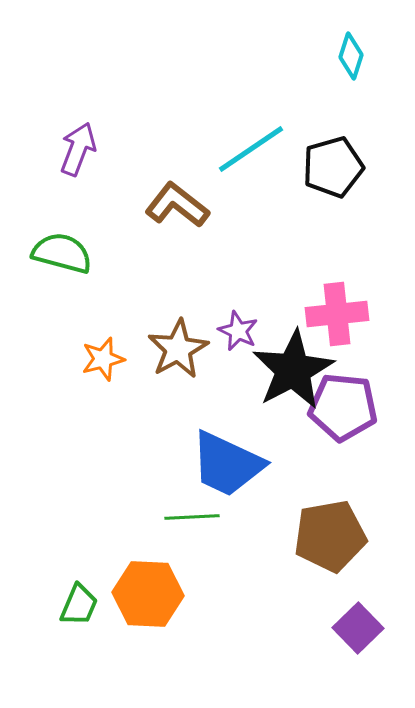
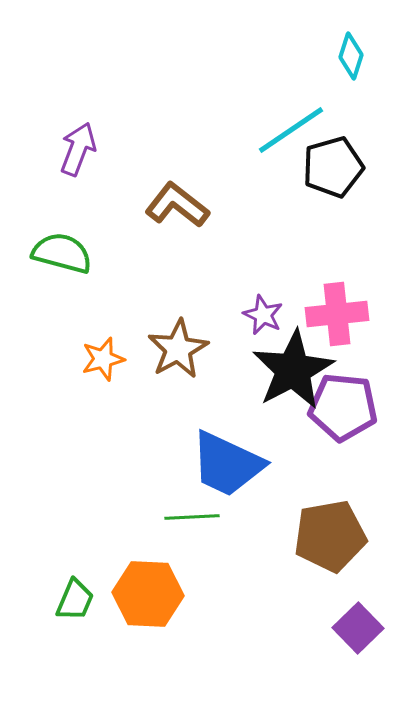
cyan line: moved 40 px right, 19 px up
purple star: moved 25 px right, 16 px up
green trapezoid: moved 4 px left, 5 px up
